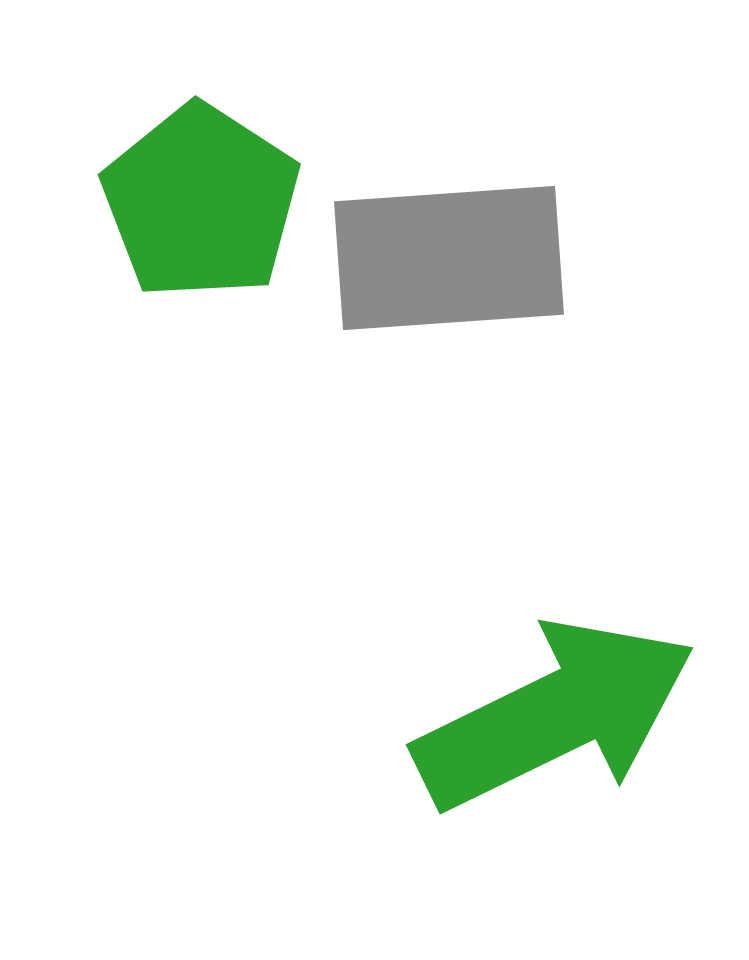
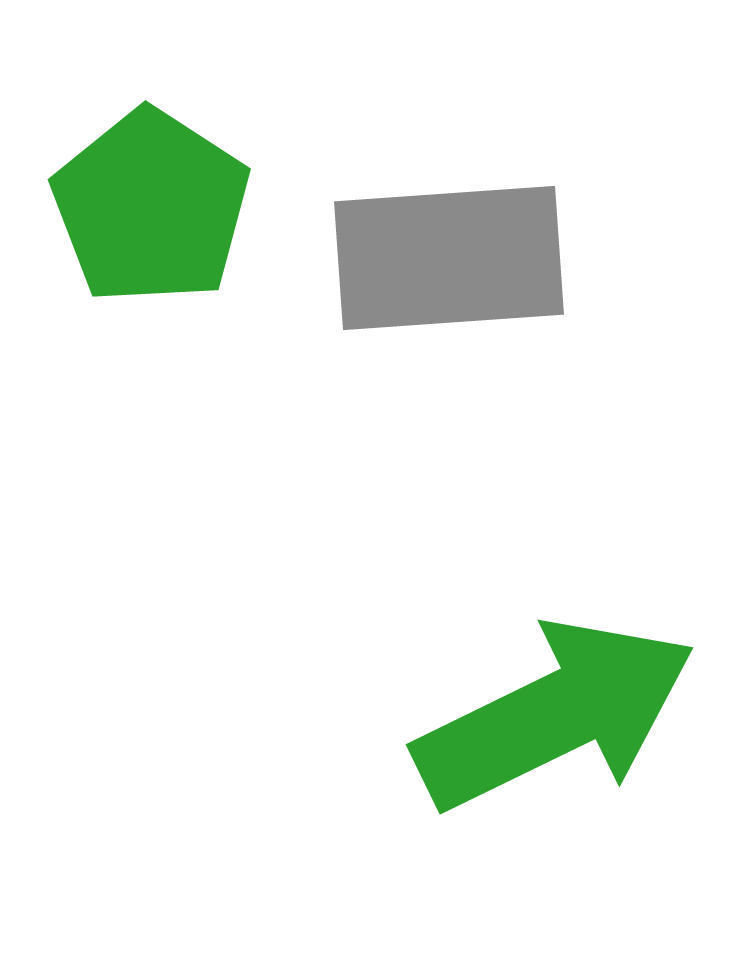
green pentagon: moved 50 px left, 5 px down
